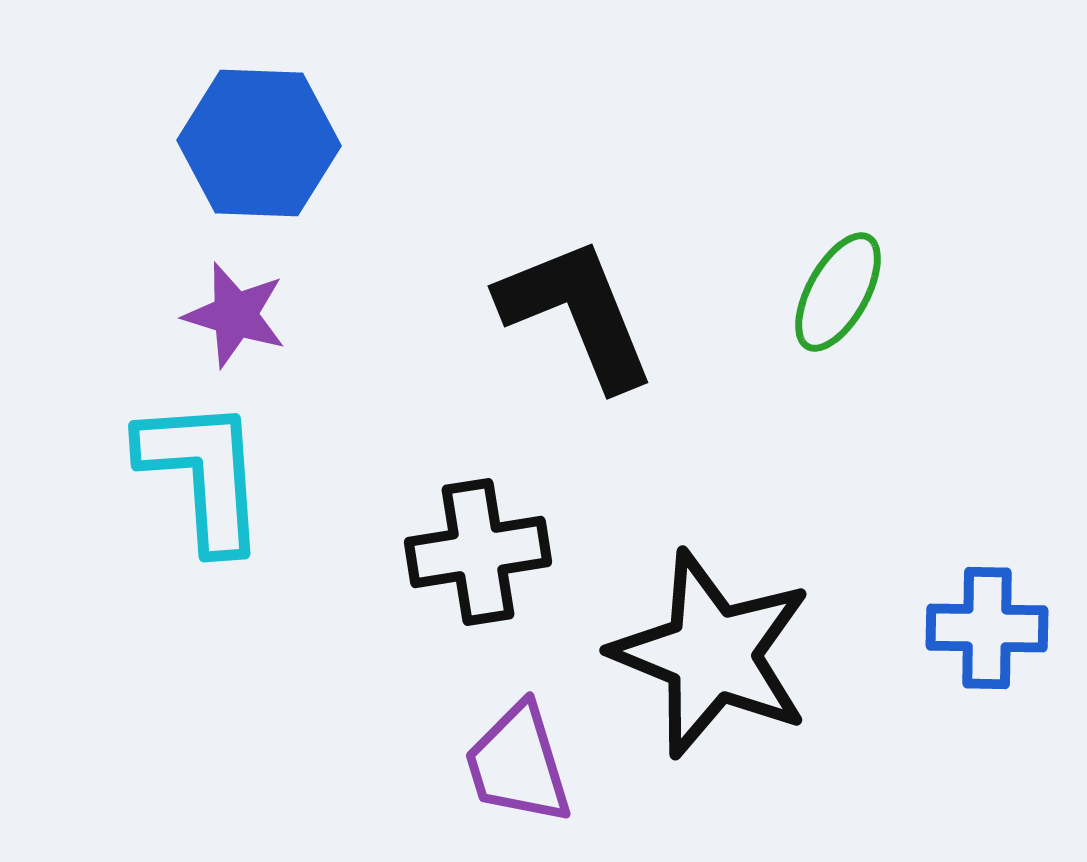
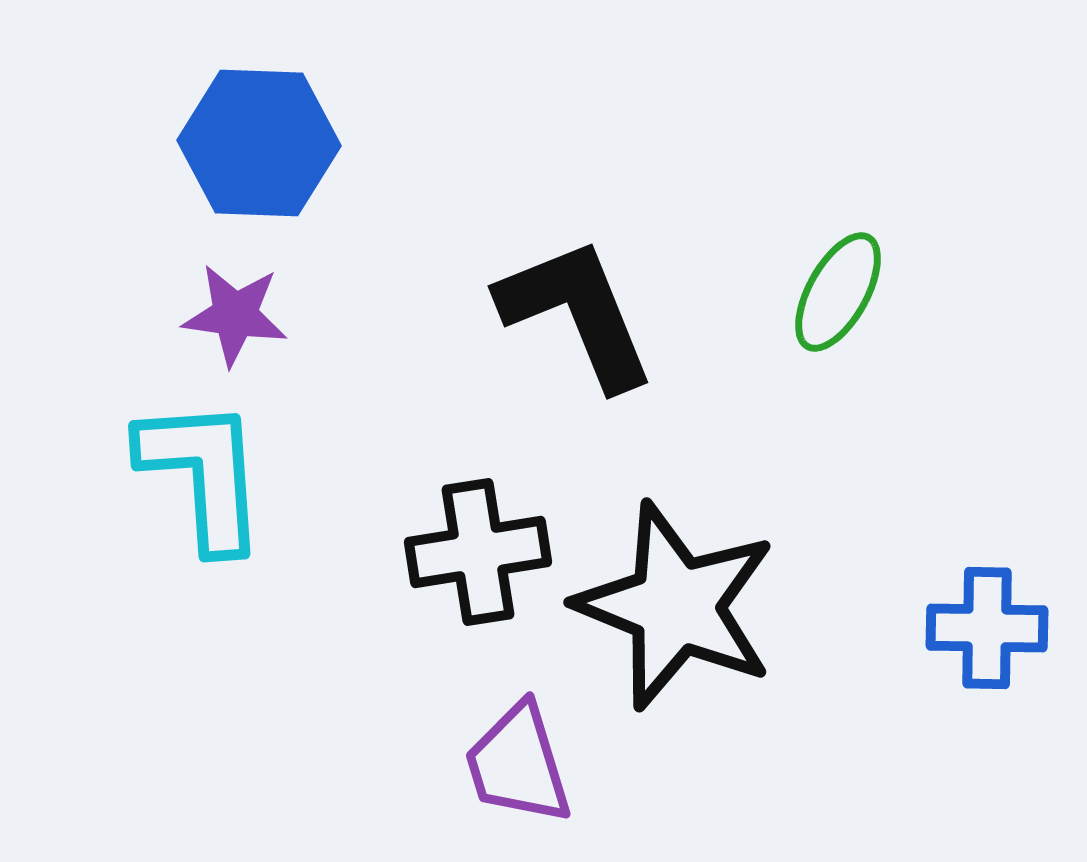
purple star: rotated 9 degrees counterclockwise
black star: moved 36 px left, 48 px up
